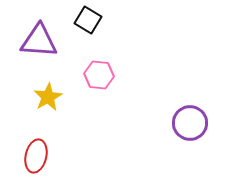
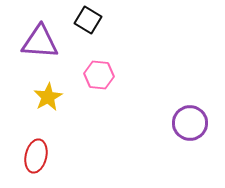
purple triangle: moved 1 px right, 1 px down
